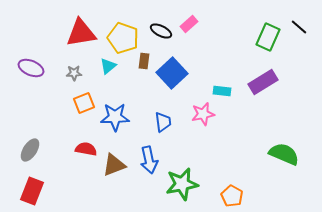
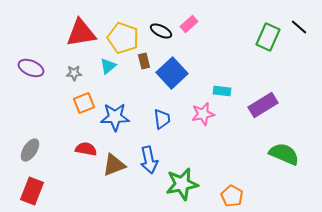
brown rectangle: rotated 21 degrees counterclockwise
purple rectangle: moved 23 px down
blue trapezoid: moved 1 px left, 3 px up
